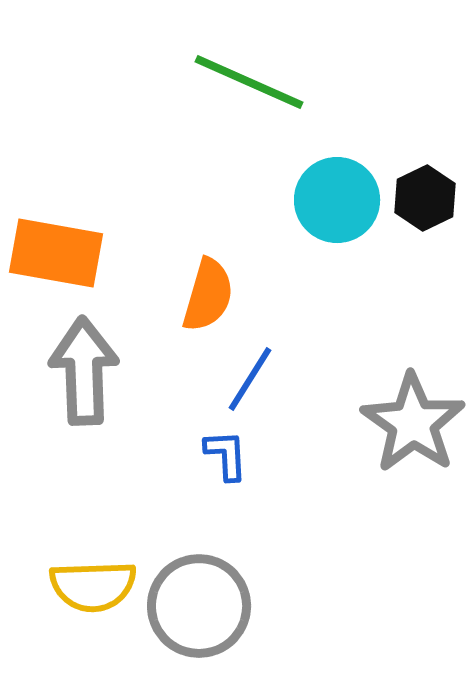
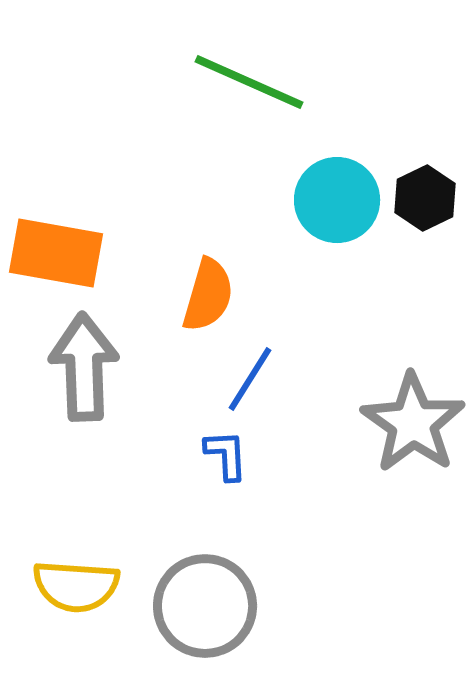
gray arrow: moved 4 px up
yellow semicircle: moved 17 px left; rotated 6 degrees clockwise
gray circle: moved 6 px right
